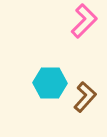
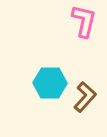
pink L-shape: rotated 32 degrees counterclockwise
